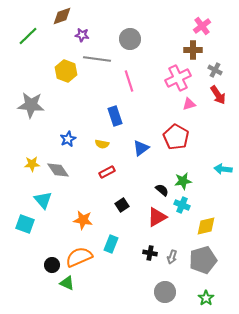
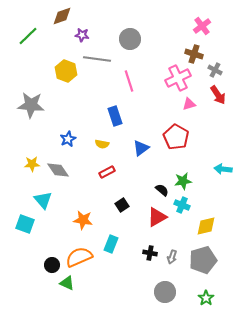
brown cross at (193, 50): moved 1 px right, 4 px down; rotated 18 degrees clockwise
